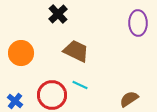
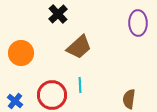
brown trapezoid: moved 3 px right, 4 px up; rotated 112 degrees clockwise
cyan line: rotated 63 degrees clockwise
brown semicircle: rotated 48 degrees counterclockwise
